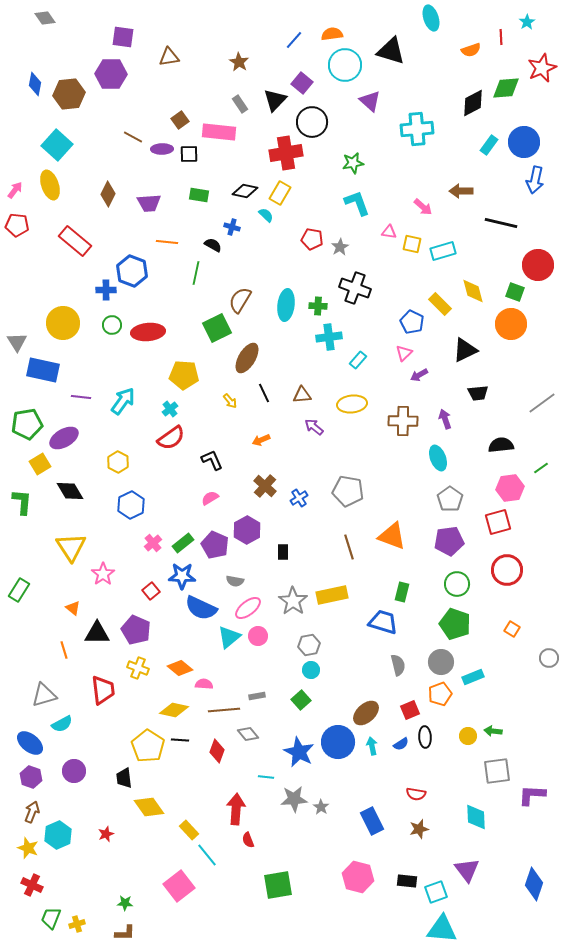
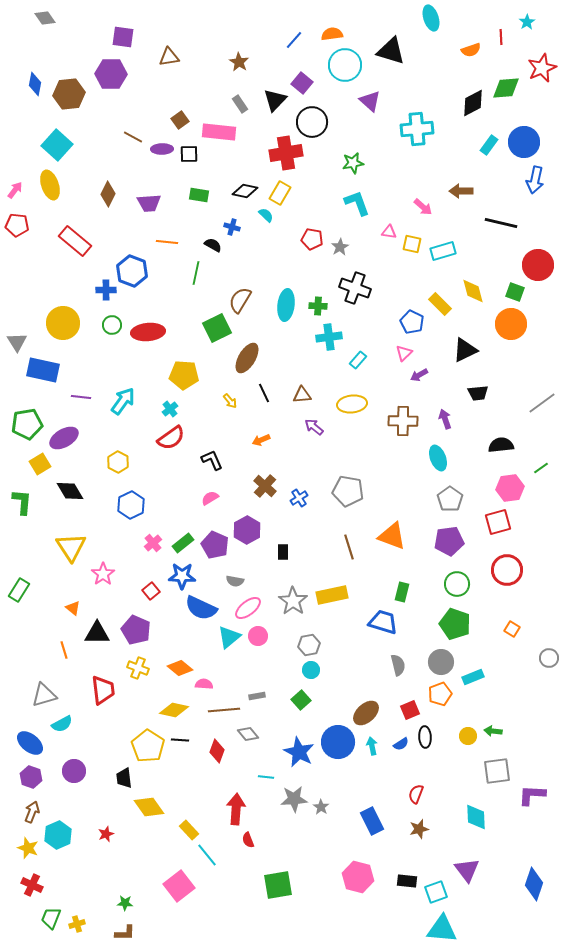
red semicircle at (416, 794): rotated 102 degrees clockwise
